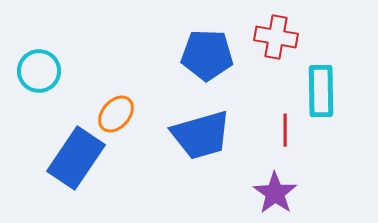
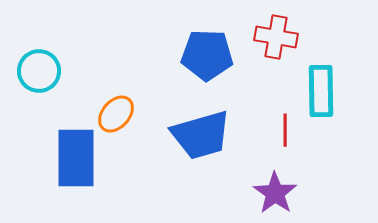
blue rectangle: rotated 34 degrees counterclockwise
